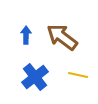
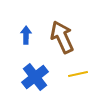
brown arrow: rotated 28 degrees clockwise
yellow line: moved 1 px up; rotated 24 degrees counterclockwise
